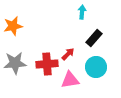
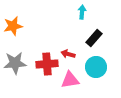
red arrow: rotated 120 degrees counterclockwise
